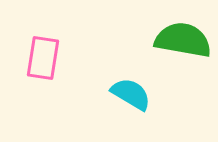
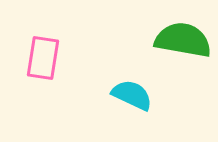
cyan semicircle: moved 1 px right, 1 px down; rotated 6 degrees counterclockwise
